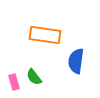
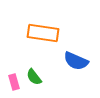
orange rectangle: moved 2 px left, 2 px up
blue semicircle: rotated 75 degrees counterclockwise
